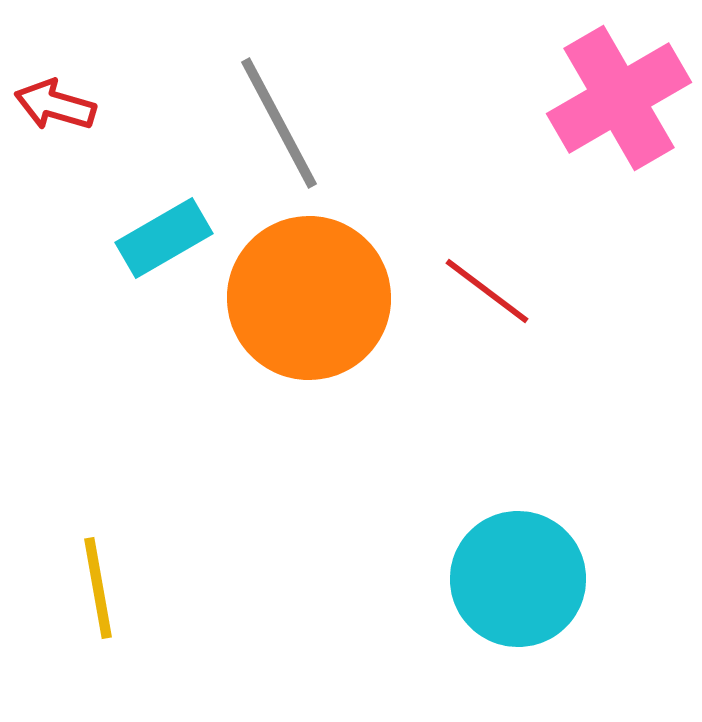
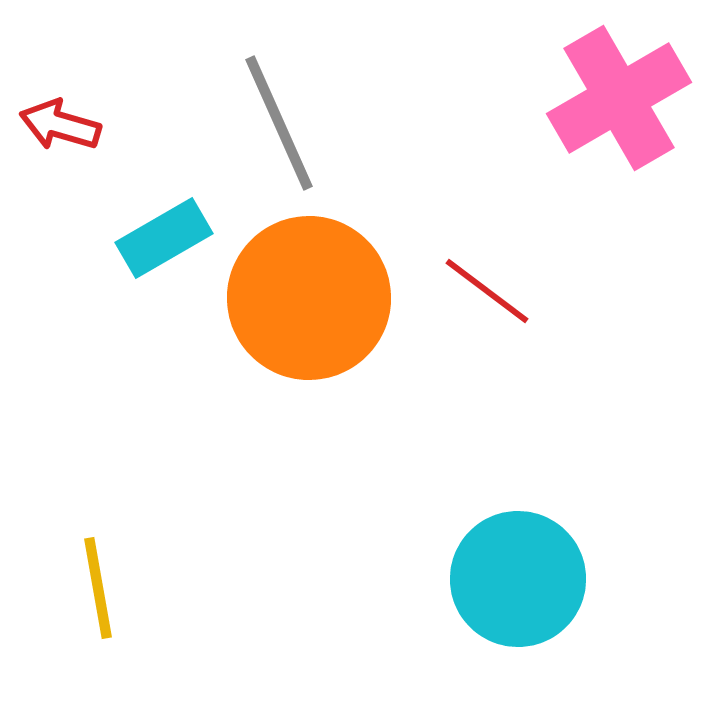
red arrow: moved 5 px right, 20 px down
gray line: rotated 4 degrees clockwise
